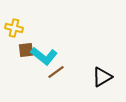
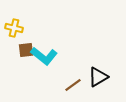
brown line: moved 17 px right, 13 px down
black triangle: moved 4 px left
